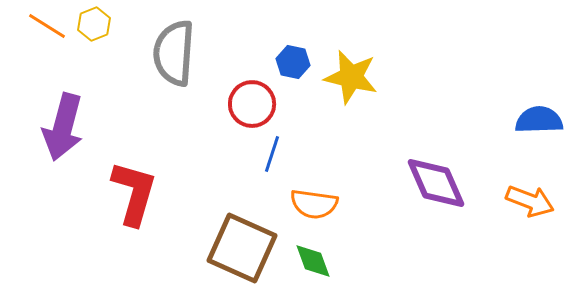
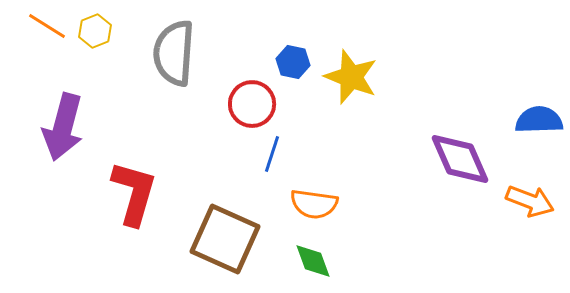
yellow hexagon: moved 1 px right, 7 px down
yellow star: rotated 8 degrees clockwise
purple diamond: moved 24 px right, 24 px up
brown square: moved 17 px left, 9 px up
